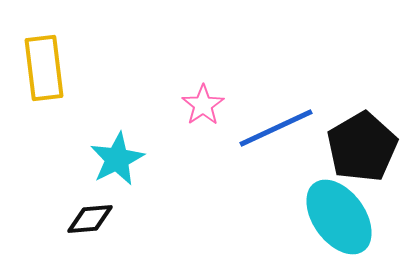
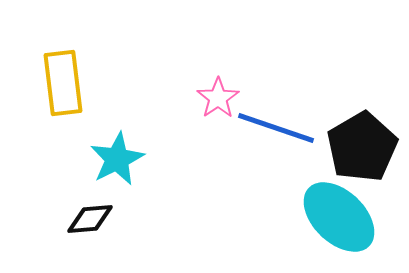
yellow rectangle: moved 19 px right, 15 px down
pink star: moved 15 px right, 7 px up
blue line: rotated 44 degrees clockwise
cyan ellipse: rotated 10 degrees counterclockwise
